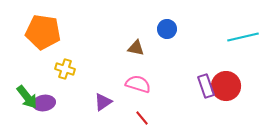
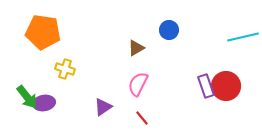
blue circle: moved 2 px right, 1 px down
brown triangle: rotated 42 degrees counterclockwise
pink semicircle: rotated 80 degrees counterclockwise
purple triangle: moved 5 px down
